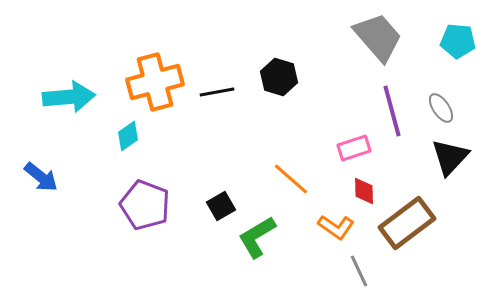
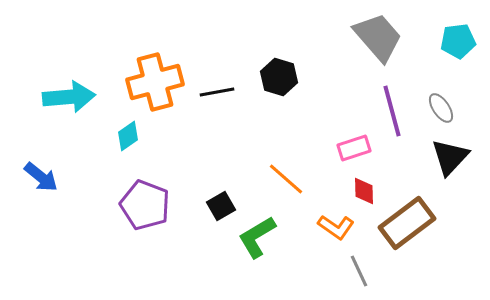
cyan pentagon: rotated 12 degrees counterclockwise
orange line: moved 5 px left
